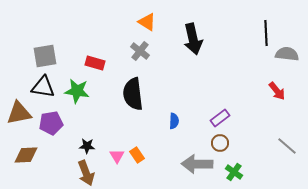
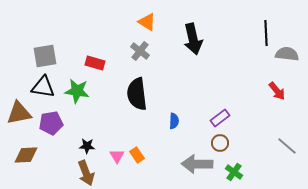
black semicircle: moved 4 px right
